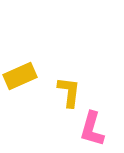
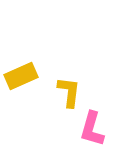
yellow rectangle: moved 1 px right
